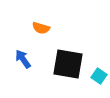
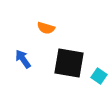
orange semicircle: moved 5 px right
black square: moved 1 px right, 1 px up
